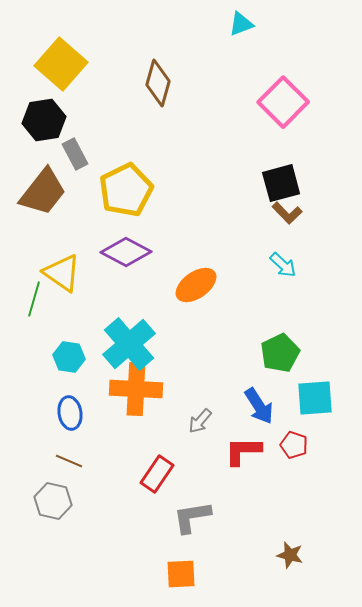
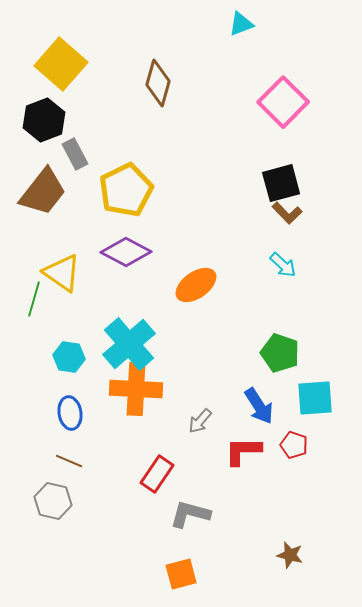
black hexagon: rotated 12 degrees counterclockwise
green pentagon: rotated 27 degrees counterclockwise
gray L-shape: moved 2 px left, 3 px up; rotated 24 degrees clockwise
orange square: rotated 12 degrees counterclockwise
